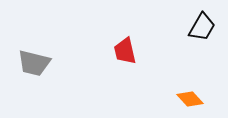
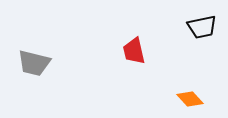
black trapezoid: rotated 48 degrees clockwise
red trapezoid: moved 9 px right
